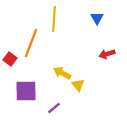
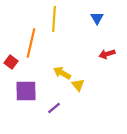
orange line: rotated 8 degrees counterclockwise
red square: moved 1 px right, 3 px down
